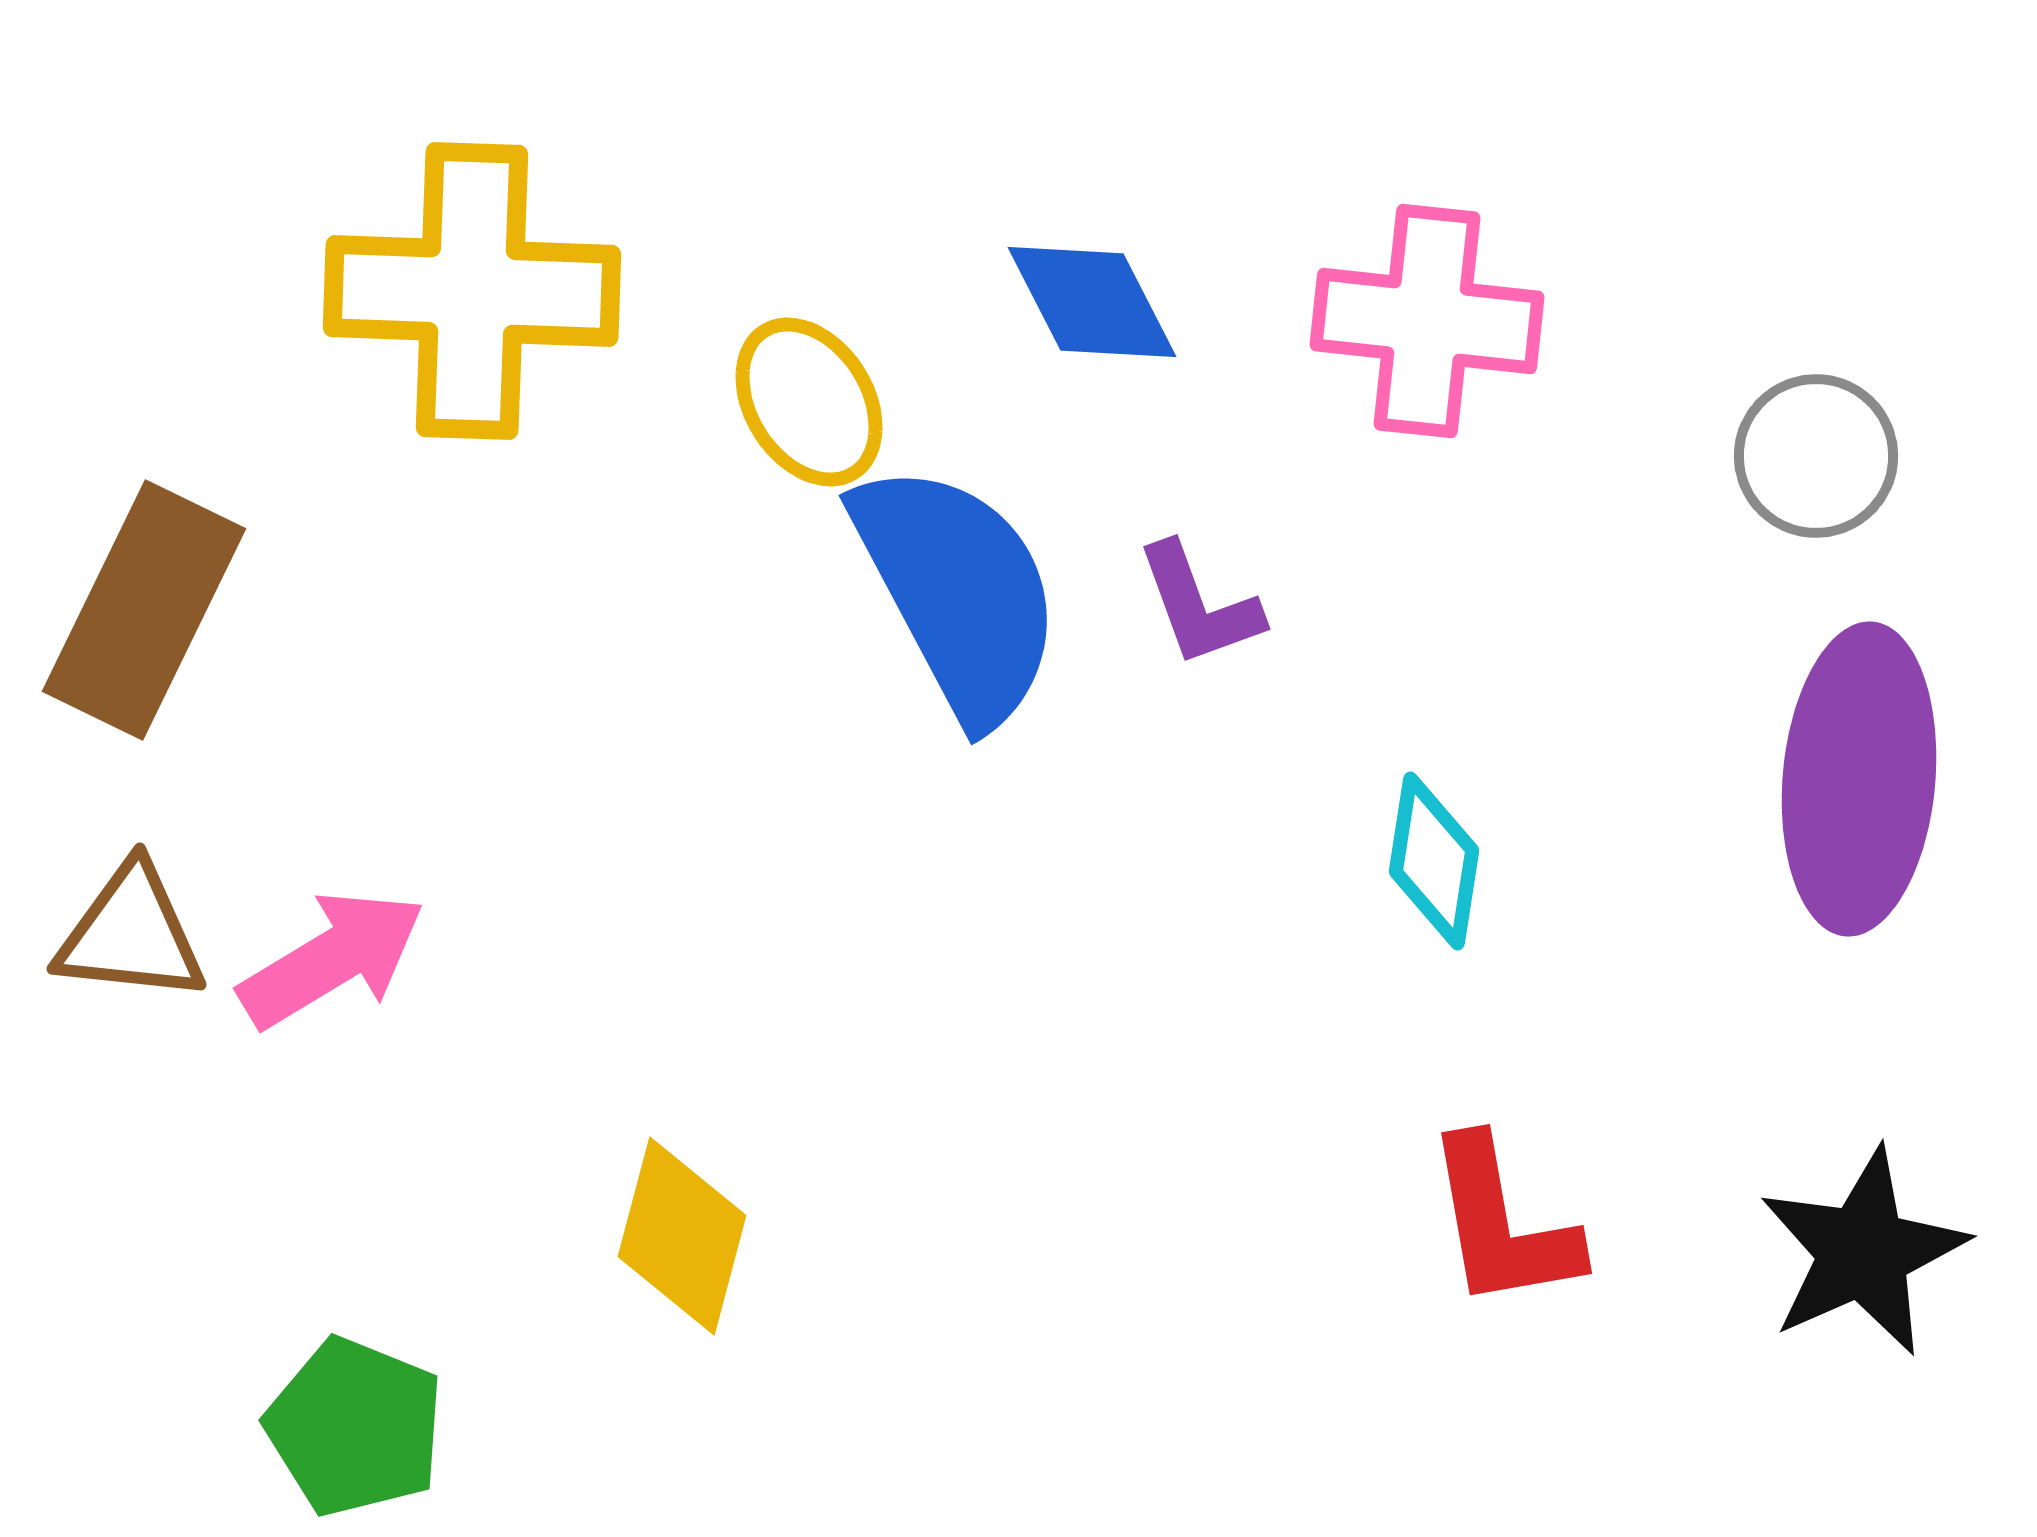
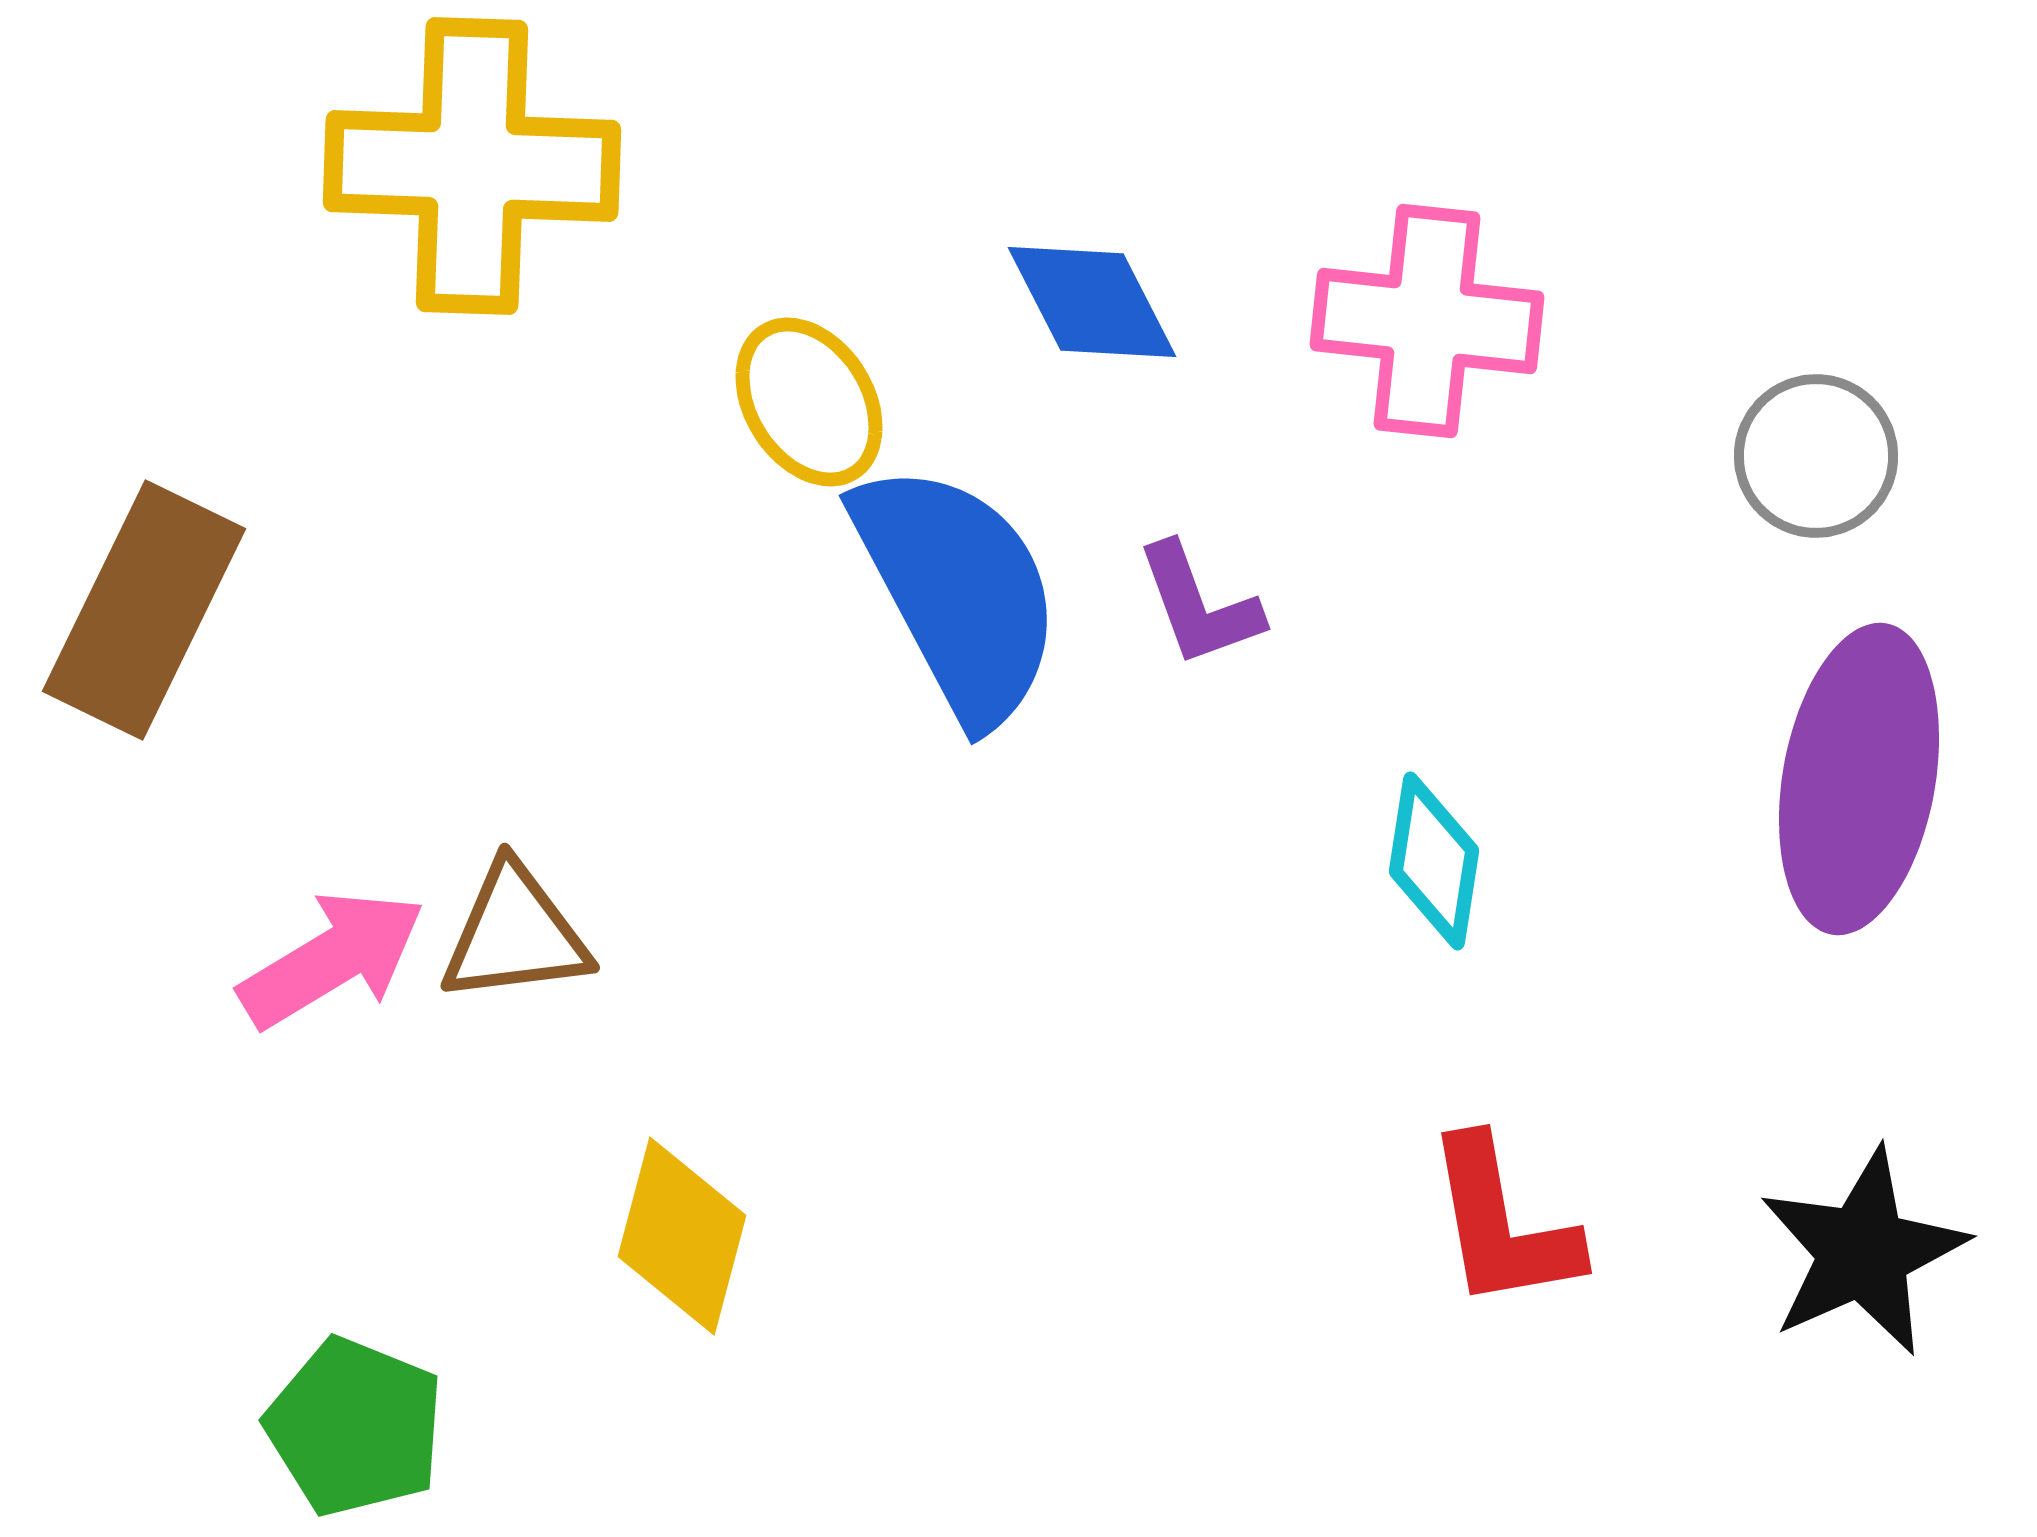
yellow cross: moved 125 px up
purple ellipse: rotated 5 degrees clockwise
brown triangle: moved 384 px right; rotated 13 degrees counterclockwise
